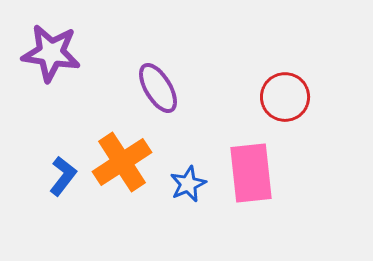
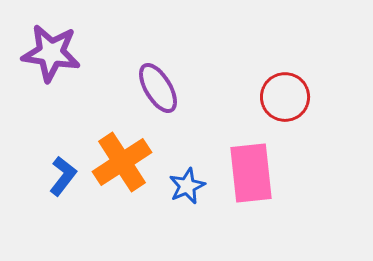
blue star: moved 1 px left, 2 px down
